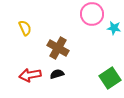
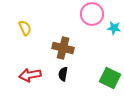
brown cross: moved 5 px right; rotated 15 degrees counterclockwise
black semicircle: moved 6 px right; rotated 64 degrees counterclockwise
green square: rotated 30 degrees counterclockwise
